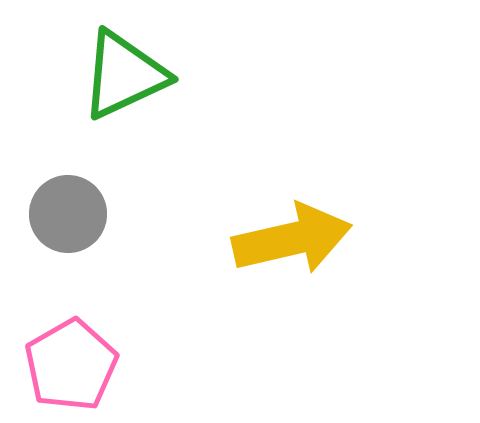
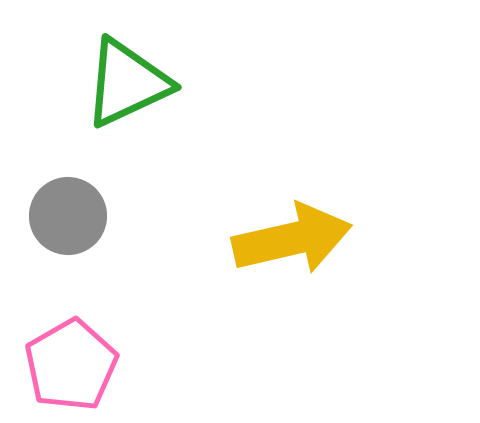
green triangle: moved 3 px right, 8 px down
gray circle: moved 2 px down
